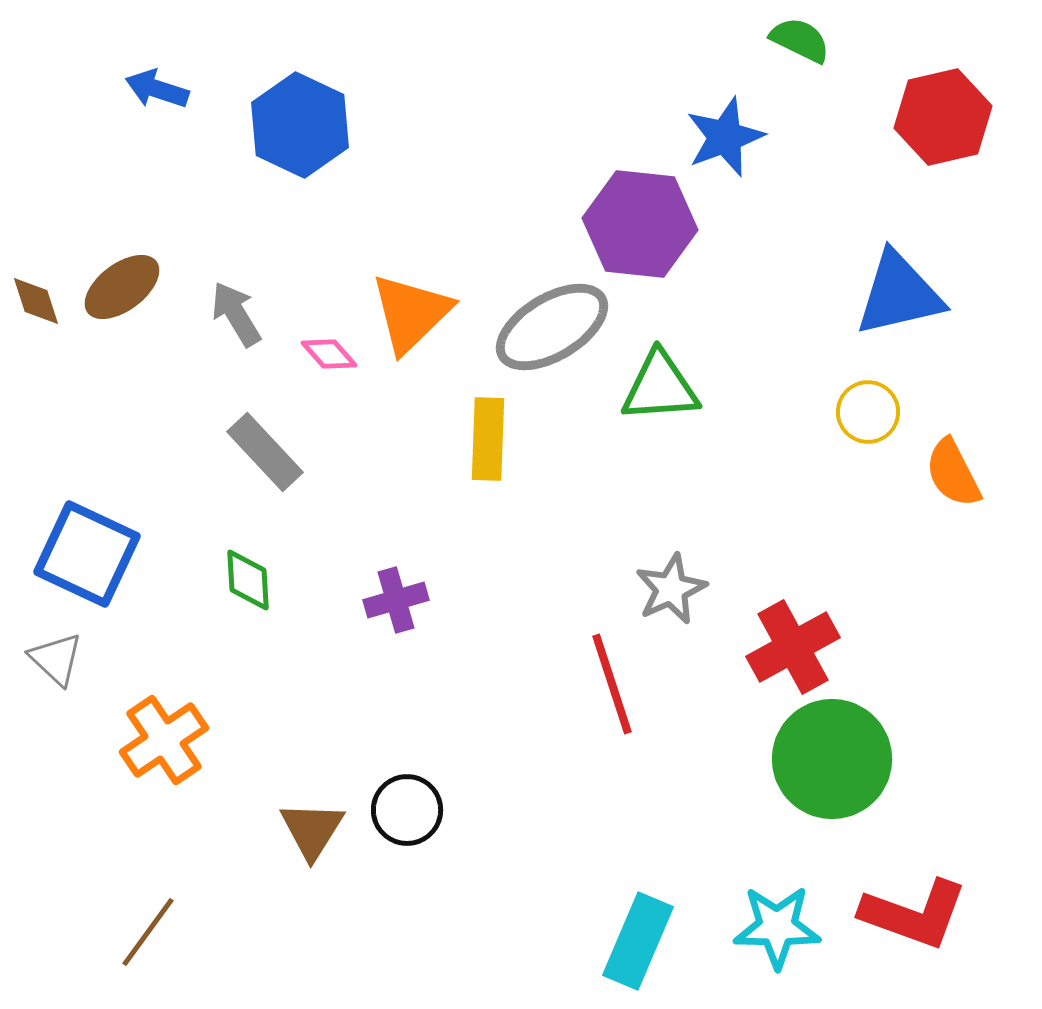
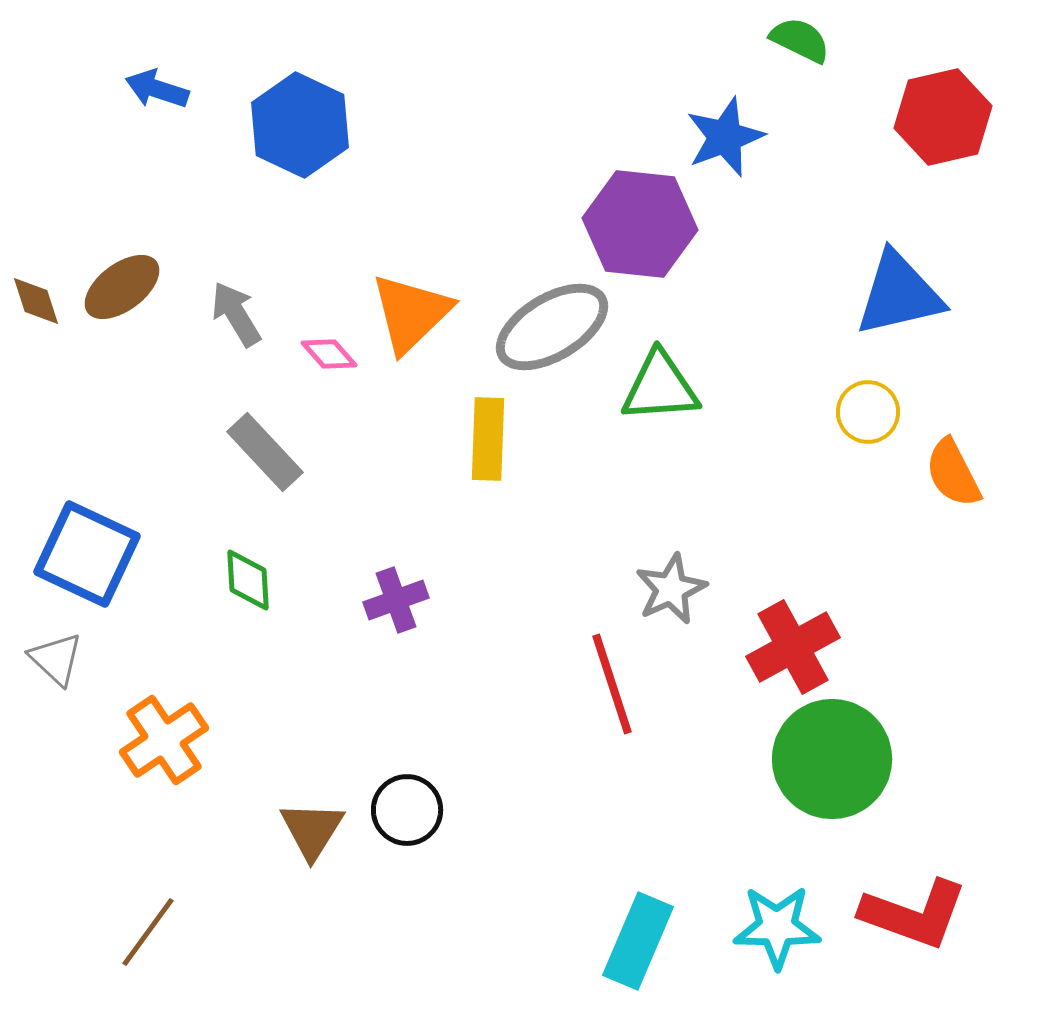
purple cross: rotated 4 degrees counterclockwise
